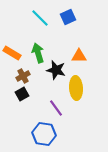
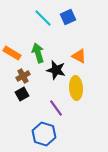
cyan line: moved 3 px right
orange triangle: rotated 28 degrees clockwise
blue hexagon: rotated 10 degrees clockwise
